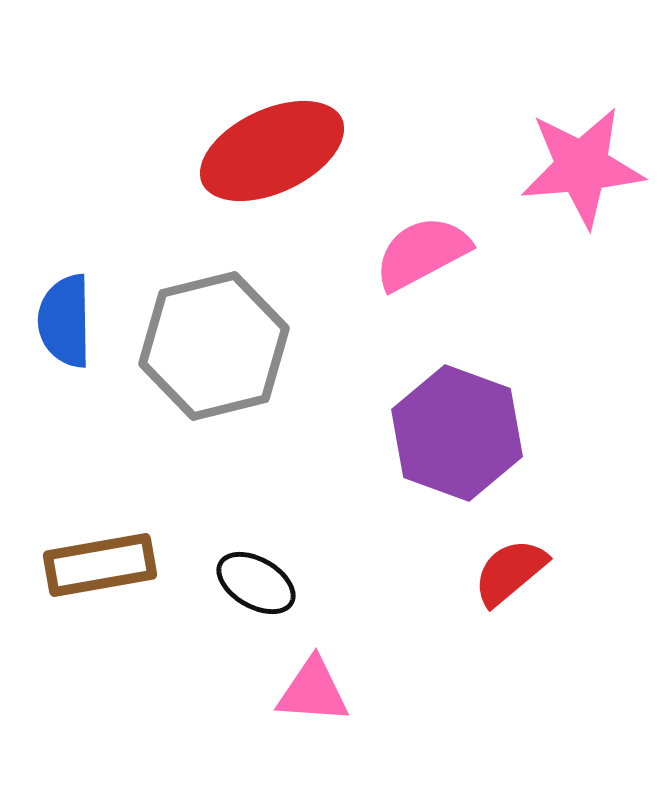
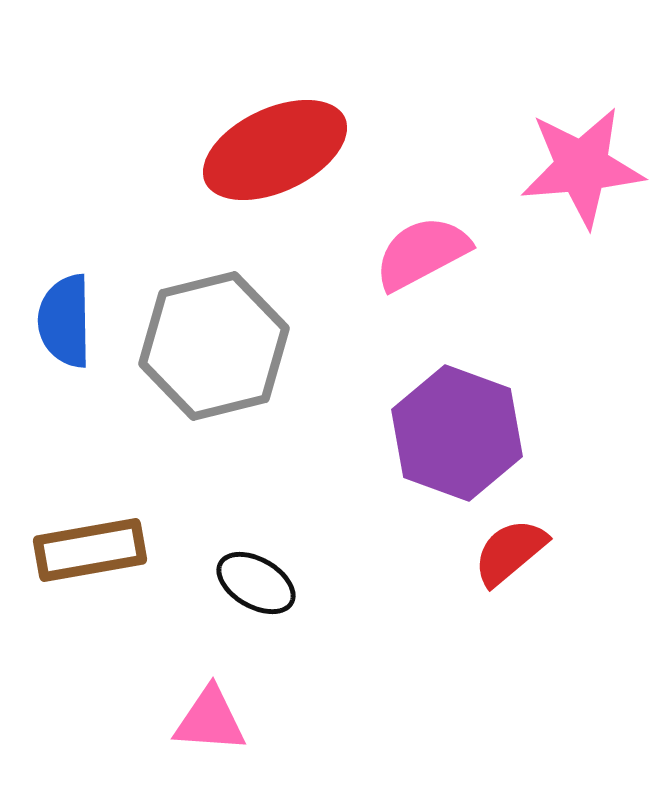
red ellipse: moved 3 px right, 1 px up
brown rectangle: moved 10 px left, 15 px up
red semicircle: moved 20 px up
pink triangle: moved 103 px left, 29 px down
